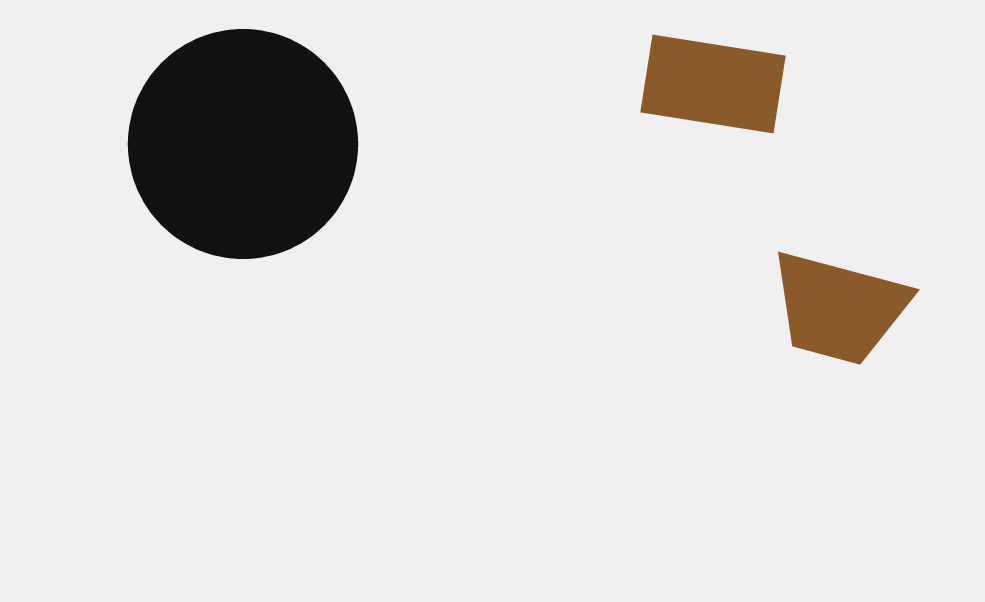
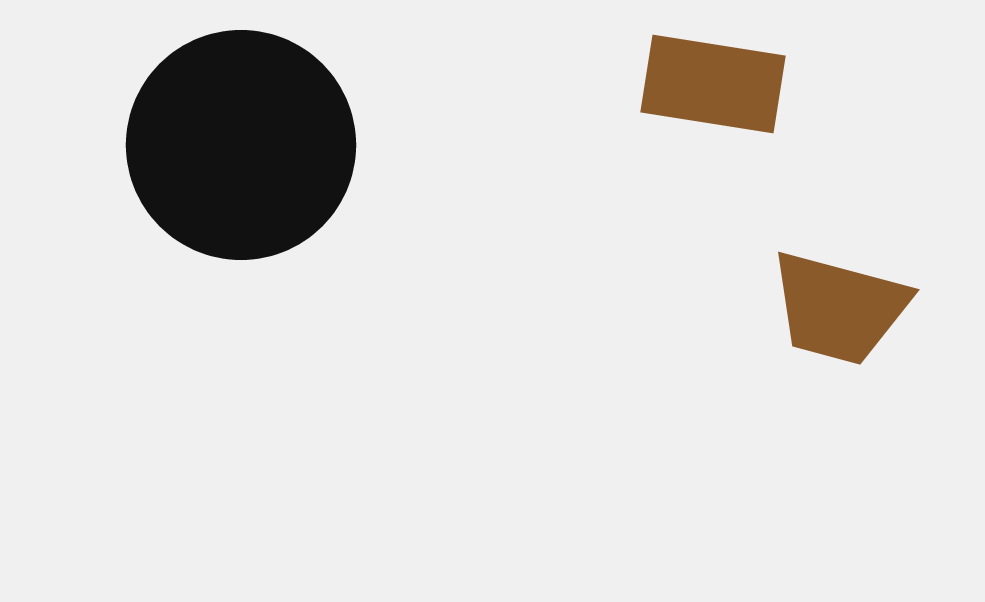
black circle: moved 2 px left, 1 px down
